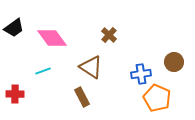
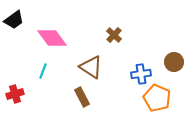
black trapezoid: moved 8 px up
brown cross: moved 5 px right
cyan line: rotated 49 degrees counterclockwise
red cross: rotated 18 degrees counterclockwise
